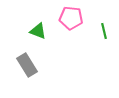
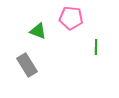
green line: moved 8 px left, 16 px down; rotated 14 degrees clockwise
